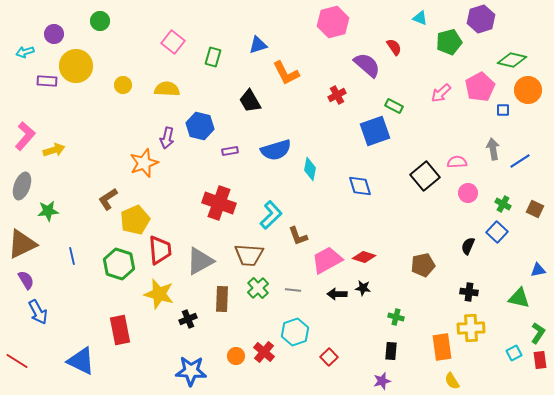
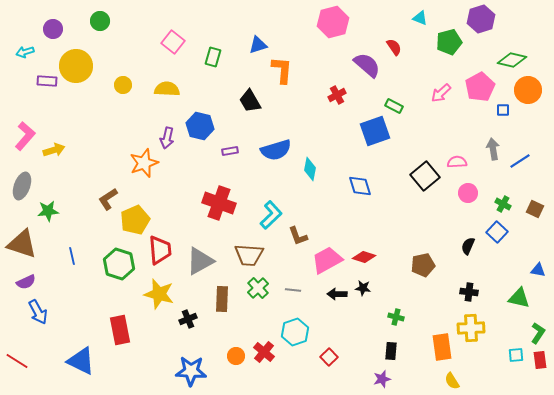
purple circle at (54, 34): moved 1 px left, 5 px up
orange L-shape at (286, 73): moved 4 px left, 3 px up; rotated 148 degrees counterclockwise
brown triangle at (22, 244): rotated 44 degrees clockwise
blue triangle at (538, 270): rotated 21 degrees clockwise
purple semicircle at (26, 280): moved 2 px down; rotated 96 degrees clockwise
cyan square at (514, 353): moved 2 px right, 2 px down; rotated 21 degrees clockwise
purple star at (382, 381): moved 2 px up
